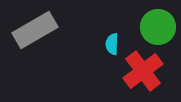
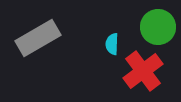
gray rectangle: moved 3 px right, 8 px down
